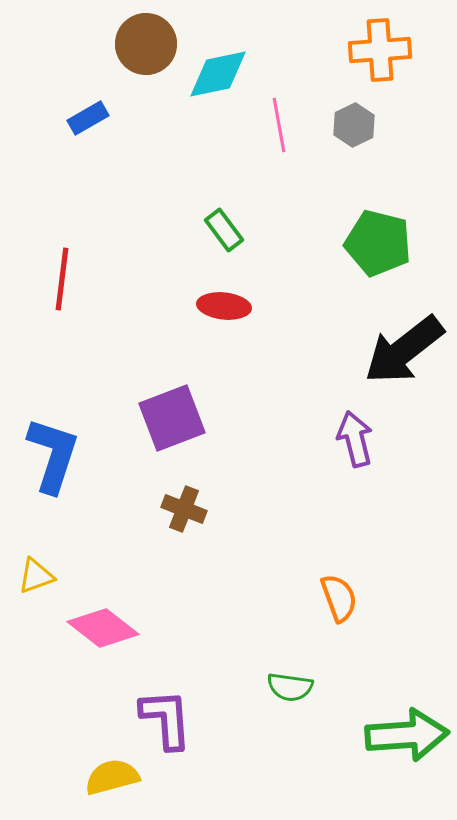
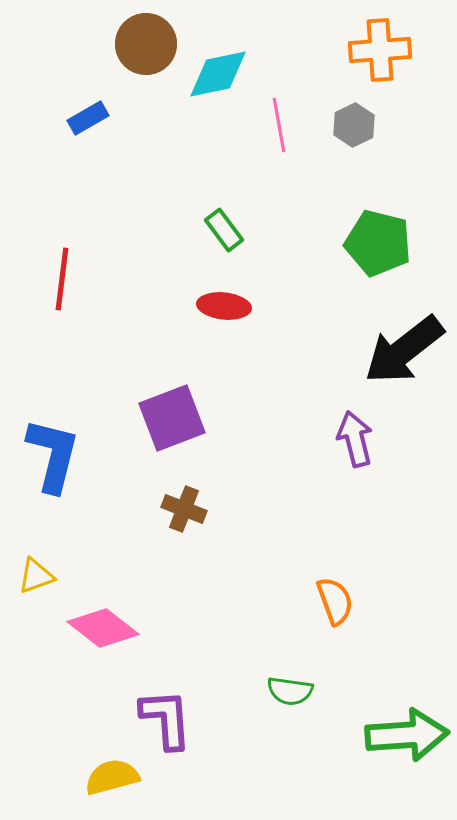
blue L-shape: rotated 4 degrees counterclockwise
orange semicircle: moved 4 px left, 3 px down
green semicircle: moved 4 px down
